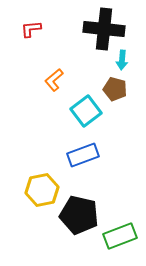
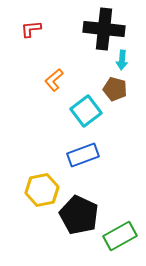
black pentagon: rotated 12 degrees clockwise
green rectangle: rotated 8 degrees counterclockwise
